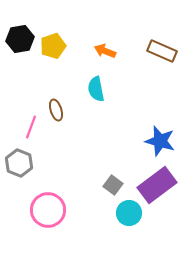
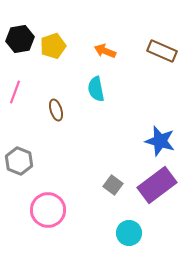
pink line: moved 16 px left, 35 px up
gray hexagon: moved 2 px up
cyan circle: moved 20 px down
